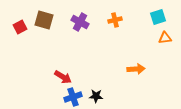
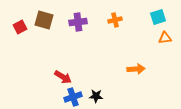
purple cross: moved 2 px left; rotated 36 degrees counterclockwise
